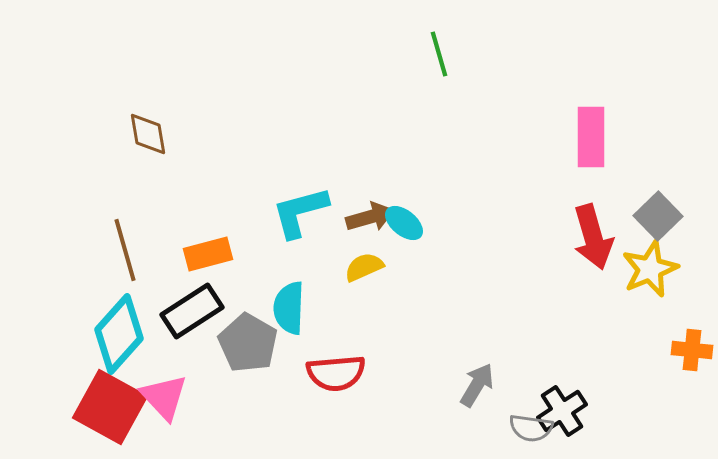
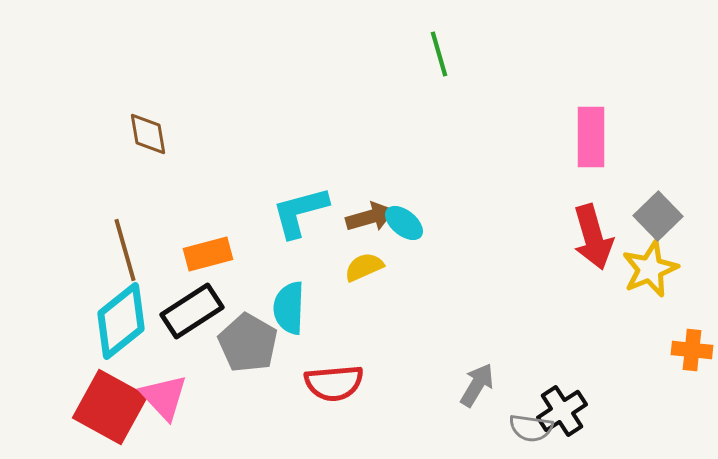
cyan diamond: moved 2 px right, 13 px up; rotated 10 degrees clockwise
red semicircle: moved 2 px left, 10 px down
